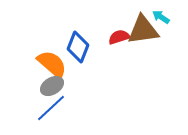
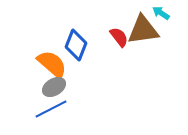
cyan arrow: moved 4 px up
red semicircle: rotated 70 degrees clockwise
blue diamond: moved 2 px left, 2 px up
gray ellipse: moved 2 px right, 1 px down
blue line: moved 1 px down; rotated 16 degrees clockwise
